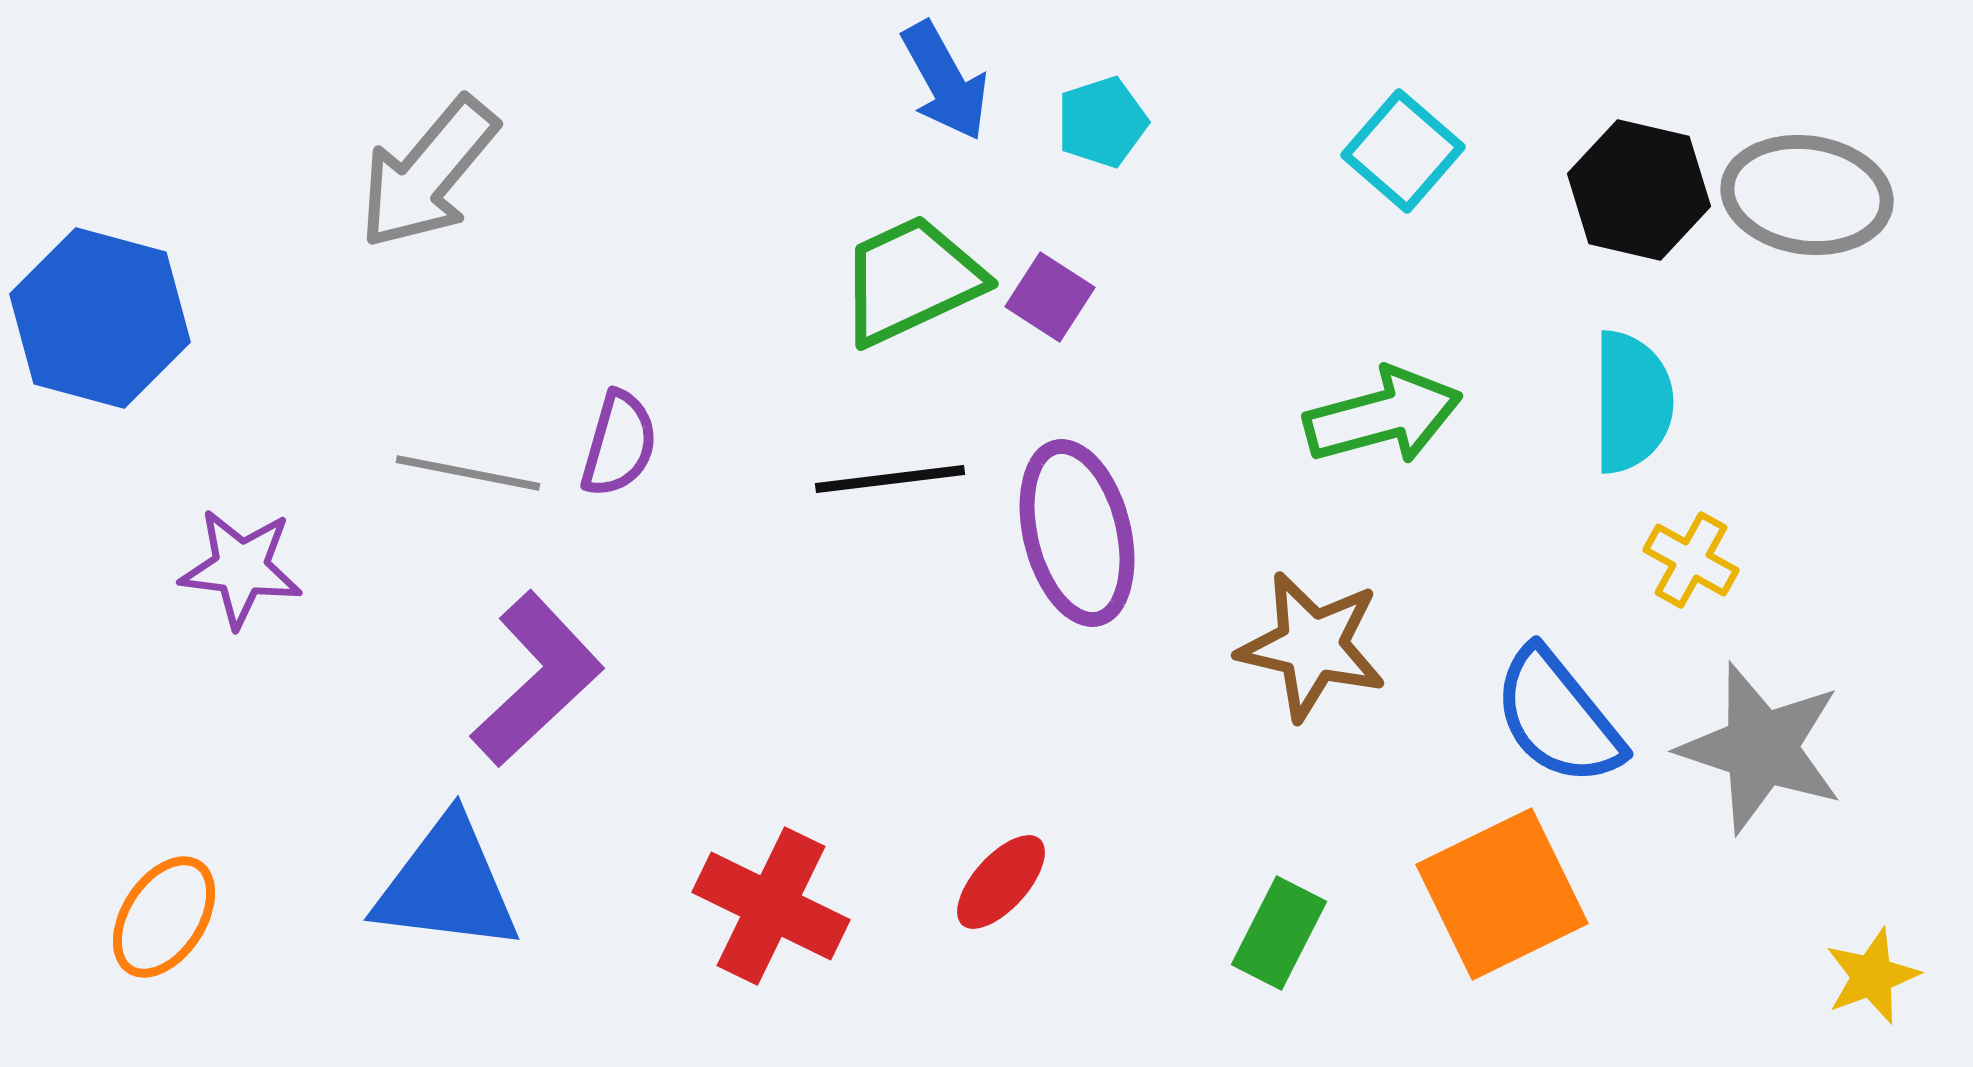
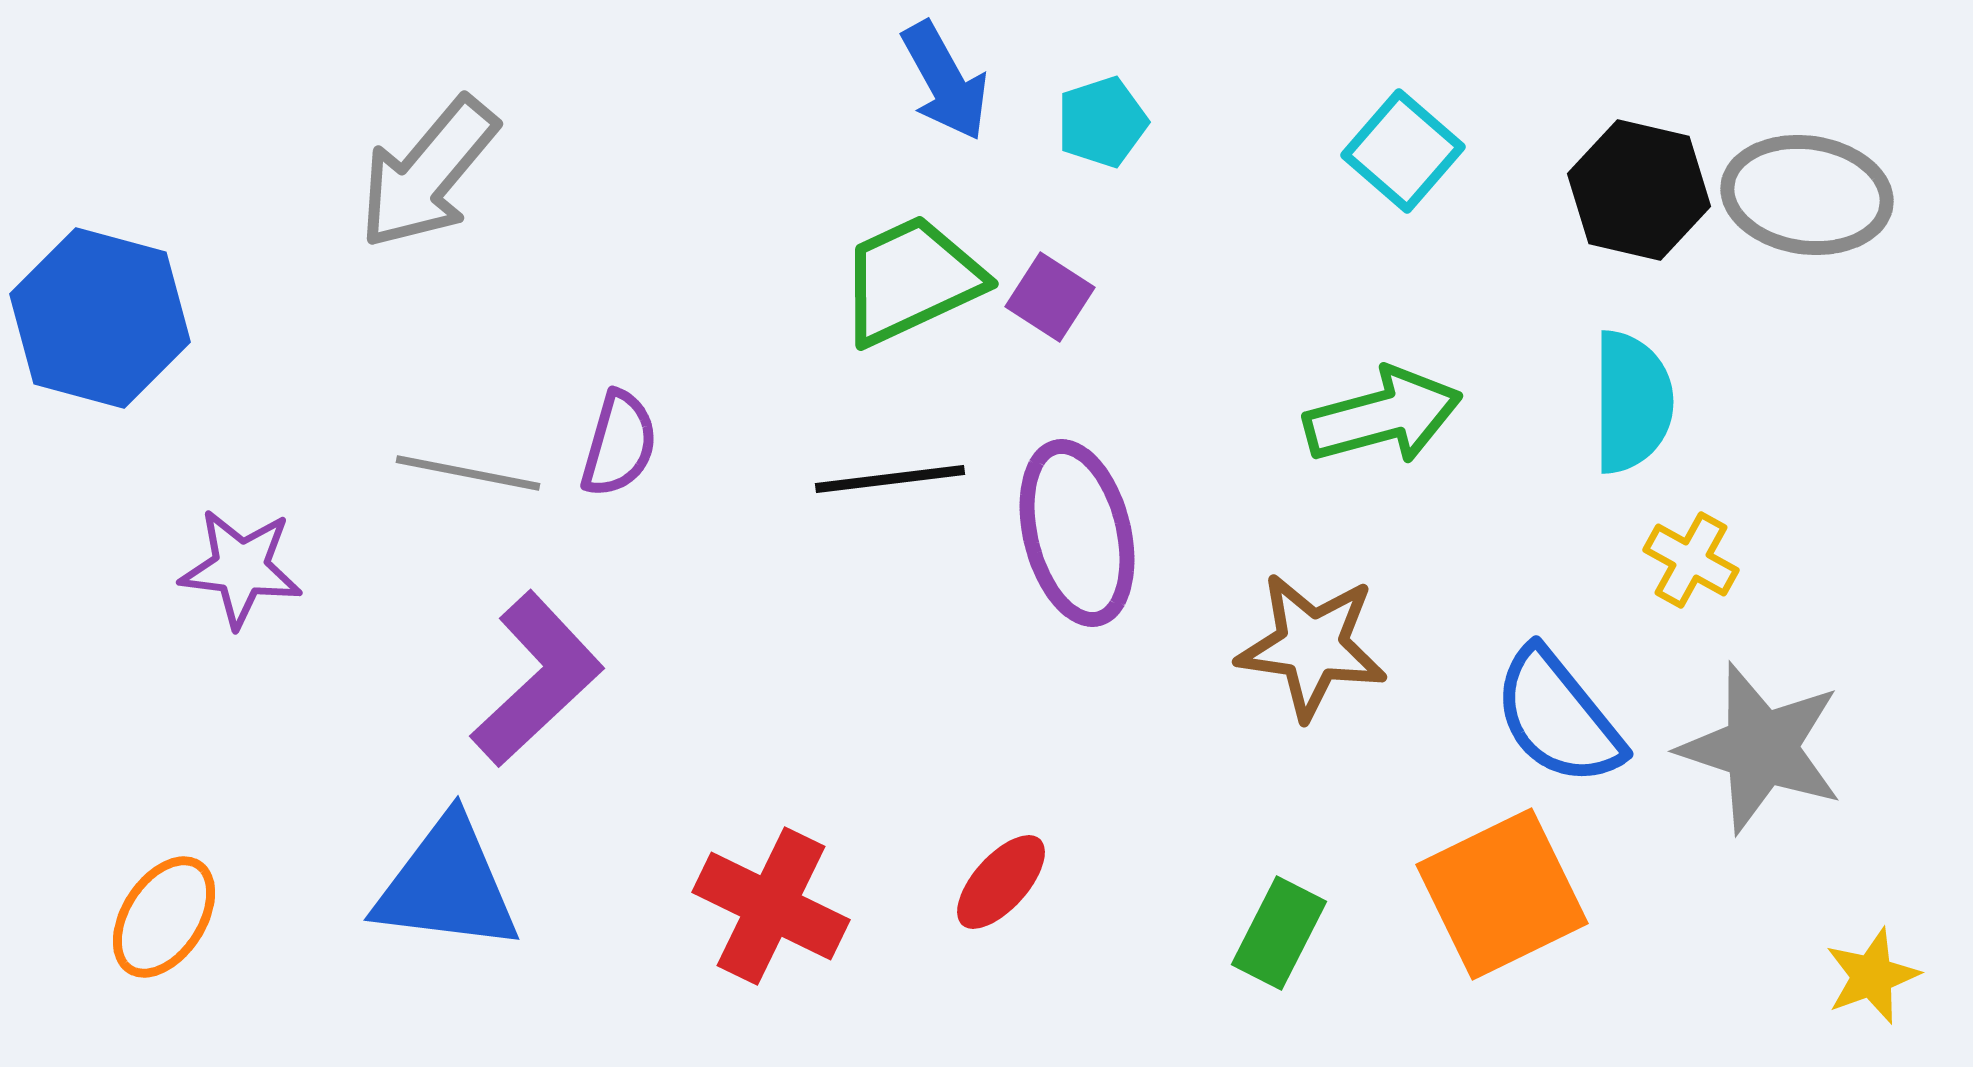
brown star: rotated 5 degrees counterclockwise
